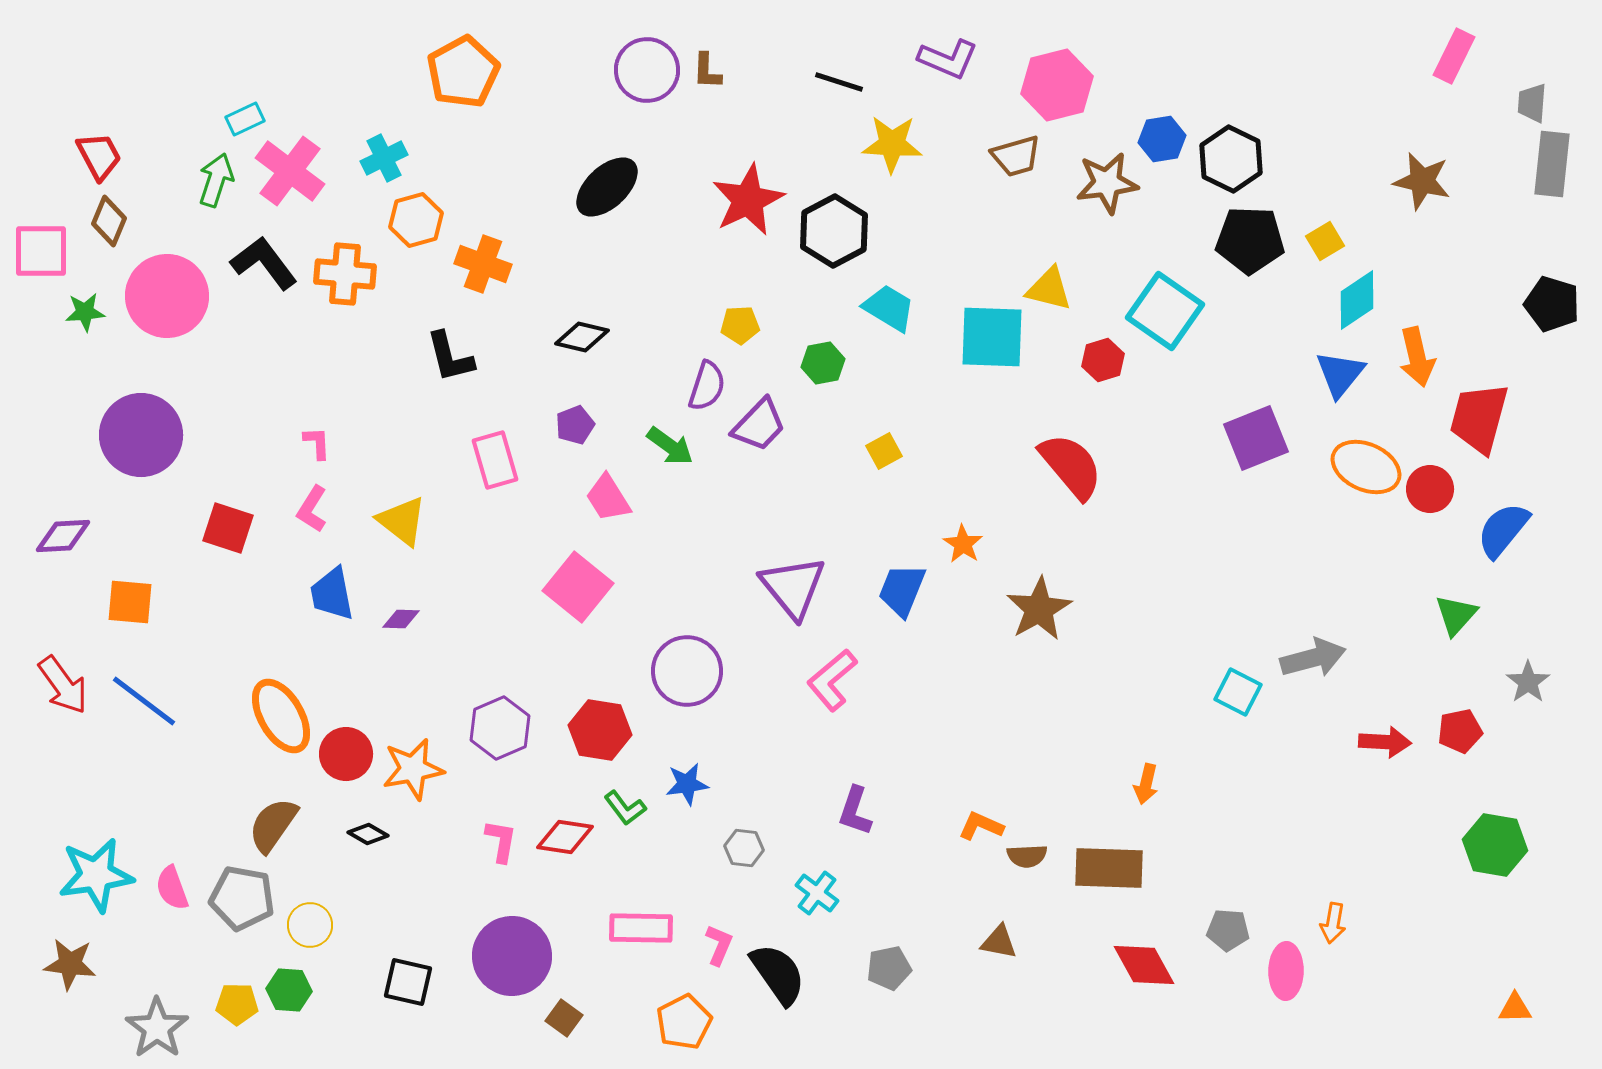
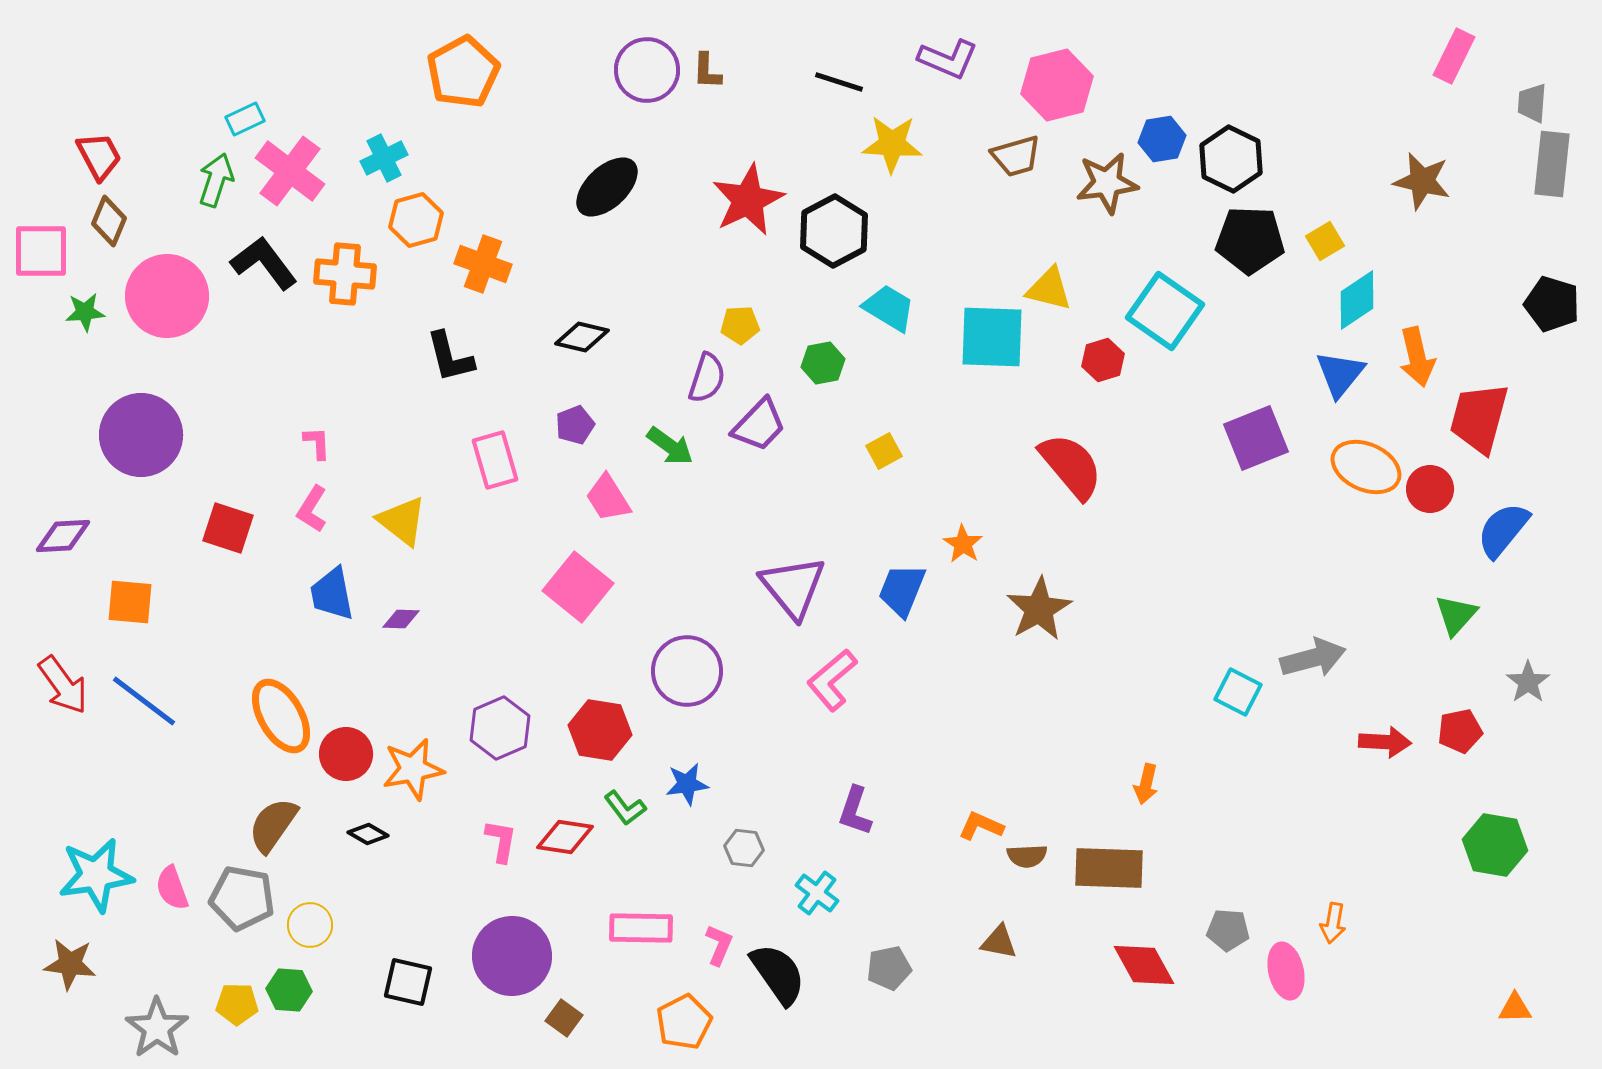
purple semicircle at (707, 386): moved 8 px up
pink ellipse at (1286, 971): rotated 14 degrees counterclockwise
